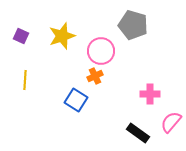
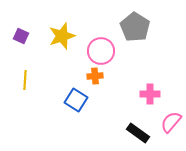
gray pentagon: moved 2 px right, 2 px down; rotated 16 degrees clockwise
orange cross: rotated 21 degrees clockwise
